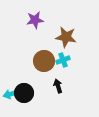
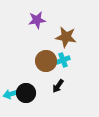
purple star: moved 2 px right
brown circle: moved 2 px right
black arrow: rotated 128 degrees counterclockwise
black circle: moved 2 px right
